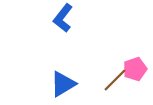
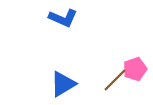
blue L-shape: rotated 104 degrees counterclockwise
